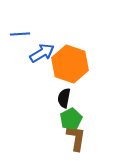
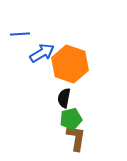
green pentagon: rotated 15 degrees clockwise
